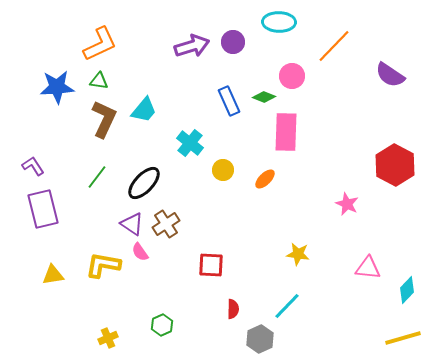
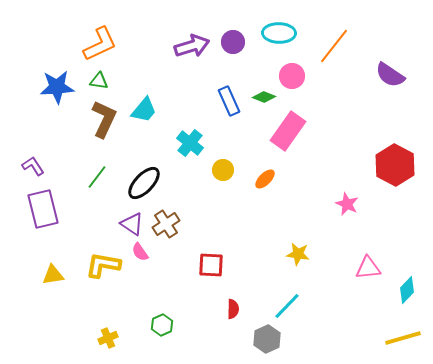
cyan ellipse: moved 11 px down
orange line: rotated 6 degrees counterclockwise
pink rectangle: moved 2 px right, 1 px up; rotated 33 degrees clockwise
pink triangle: rotated 12 degrees counterclockwise
gray hexagon: moved 7 px right
